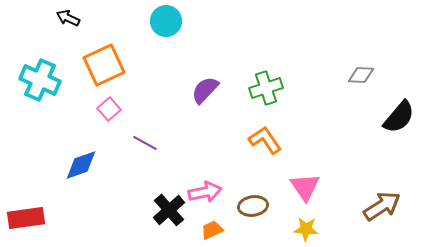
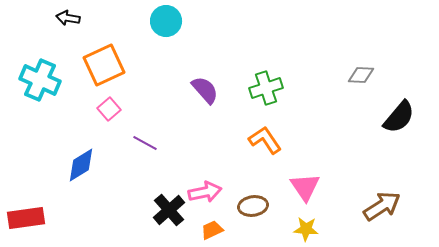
black arrow: rotated 15 degrees counterclockwise
purple semicircle: rotated 96 degrees clockwise
blue diamond: rotated 12 degrees counterclockwise
